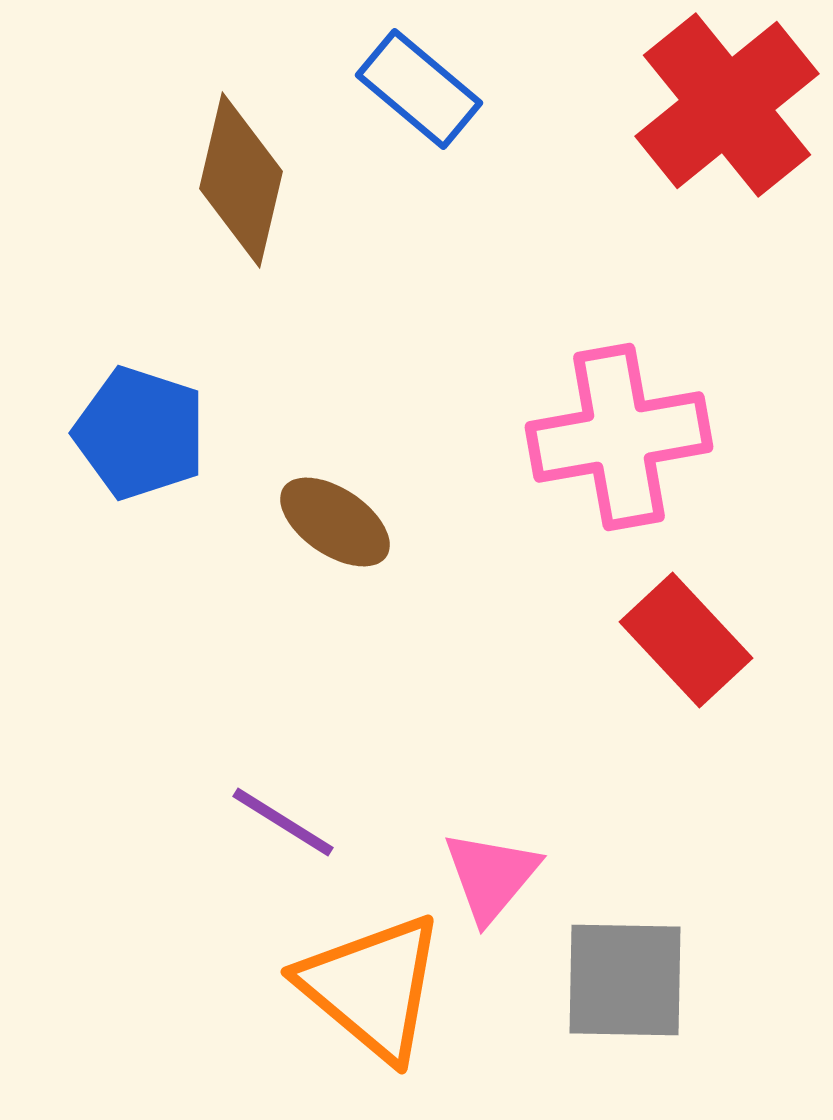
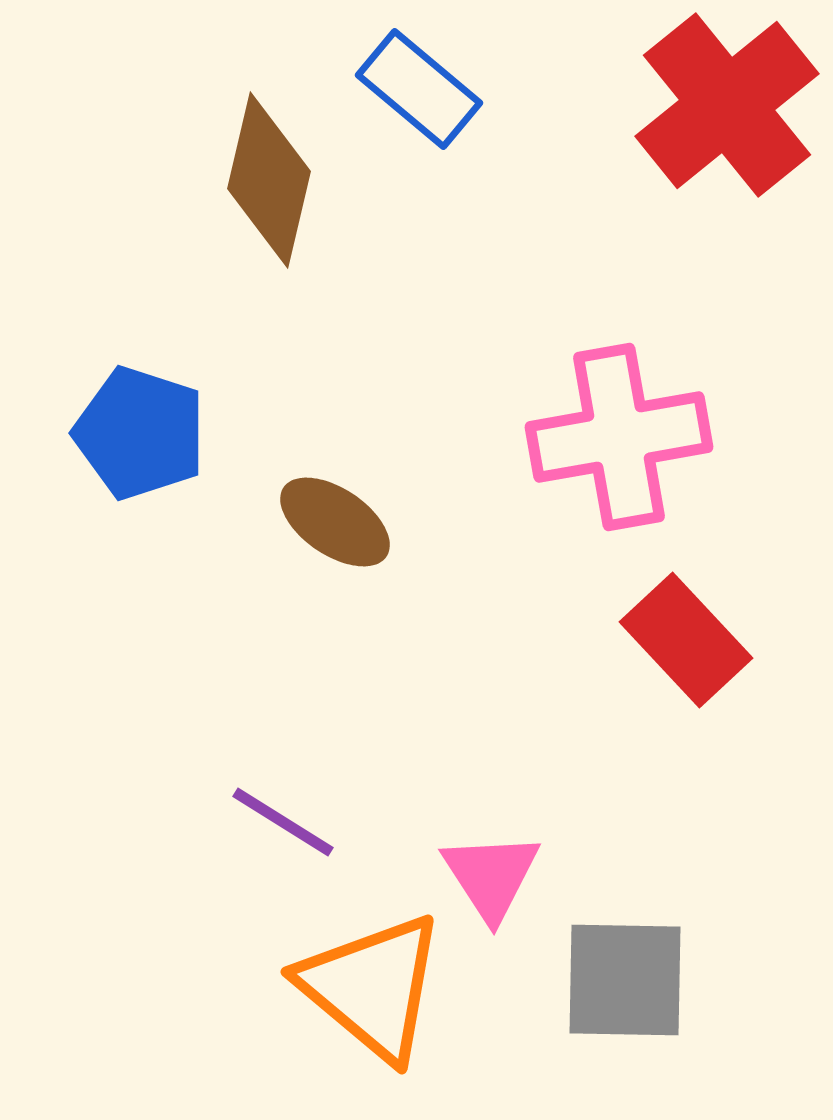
brown diamond: moved 28 px right
pink triangle: rotated 13 degrees counterclockwise
